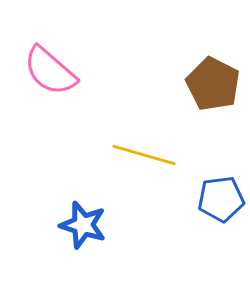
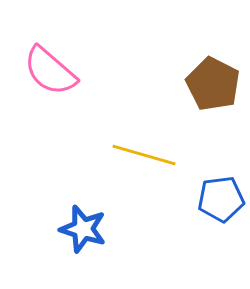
blue star: moved 4 px down
